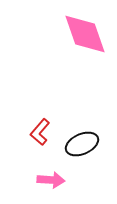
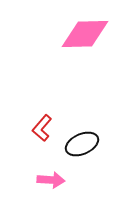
pink diamond: rotated 72 degrees counterclockwise
red L-shape: moved 2 px right, 4 px up
